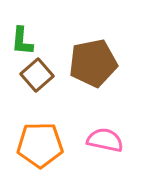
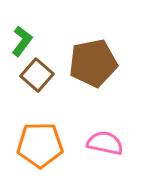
green L-shape: rotated 148 degrees counterclockwise
brown square: rotated 8 degrees counterclockwise
pink semicircle: moved 3 px down
